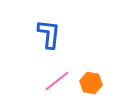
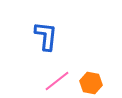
blue L-shape: moved 3 px left, 2 px down
